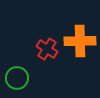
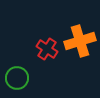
orange cross: rotated 16 degrees counterclockwise
